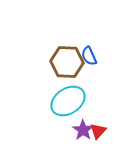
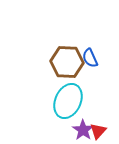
blue semicircle: moved 1 px right, 2 px down
cyan ellipse: rotated 32 degrees counterclockwise
